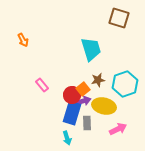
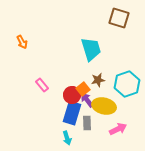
orange arrow: moved 1 px left, 2 px down
cyan hexagon: moved 2 px right
purple arrow: moved 4 px right, 1 px up; rotated 112 degrees counterclockwise
